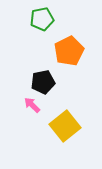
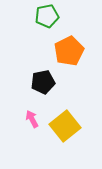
green pentagon: moved 5 px right, 3 px up
pink arrow: moved 14 px down; rotated 18 degrees clockwise
